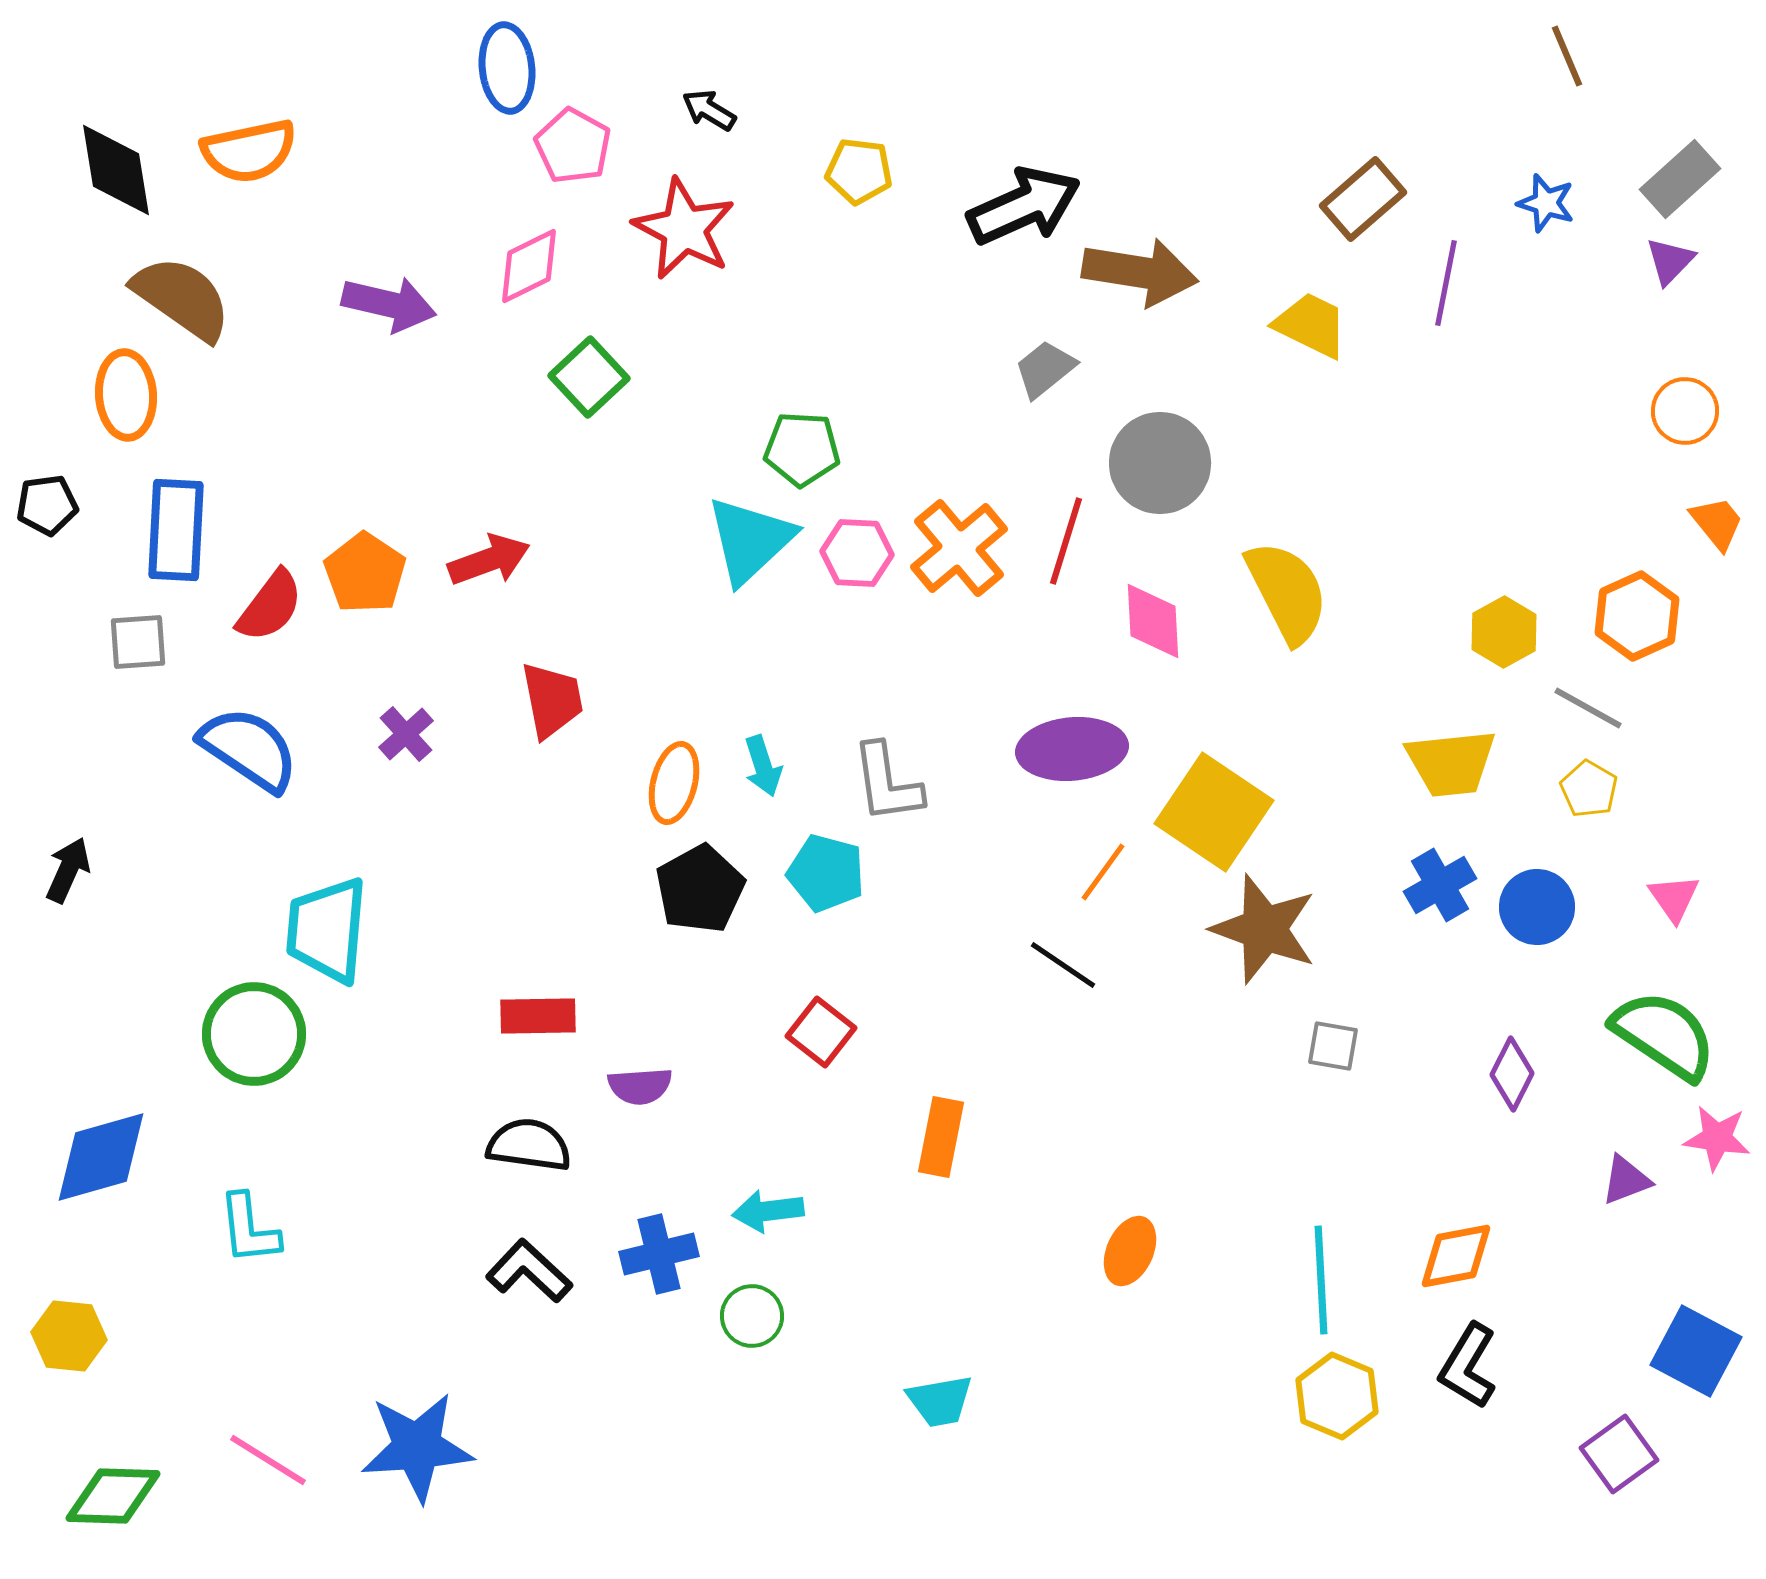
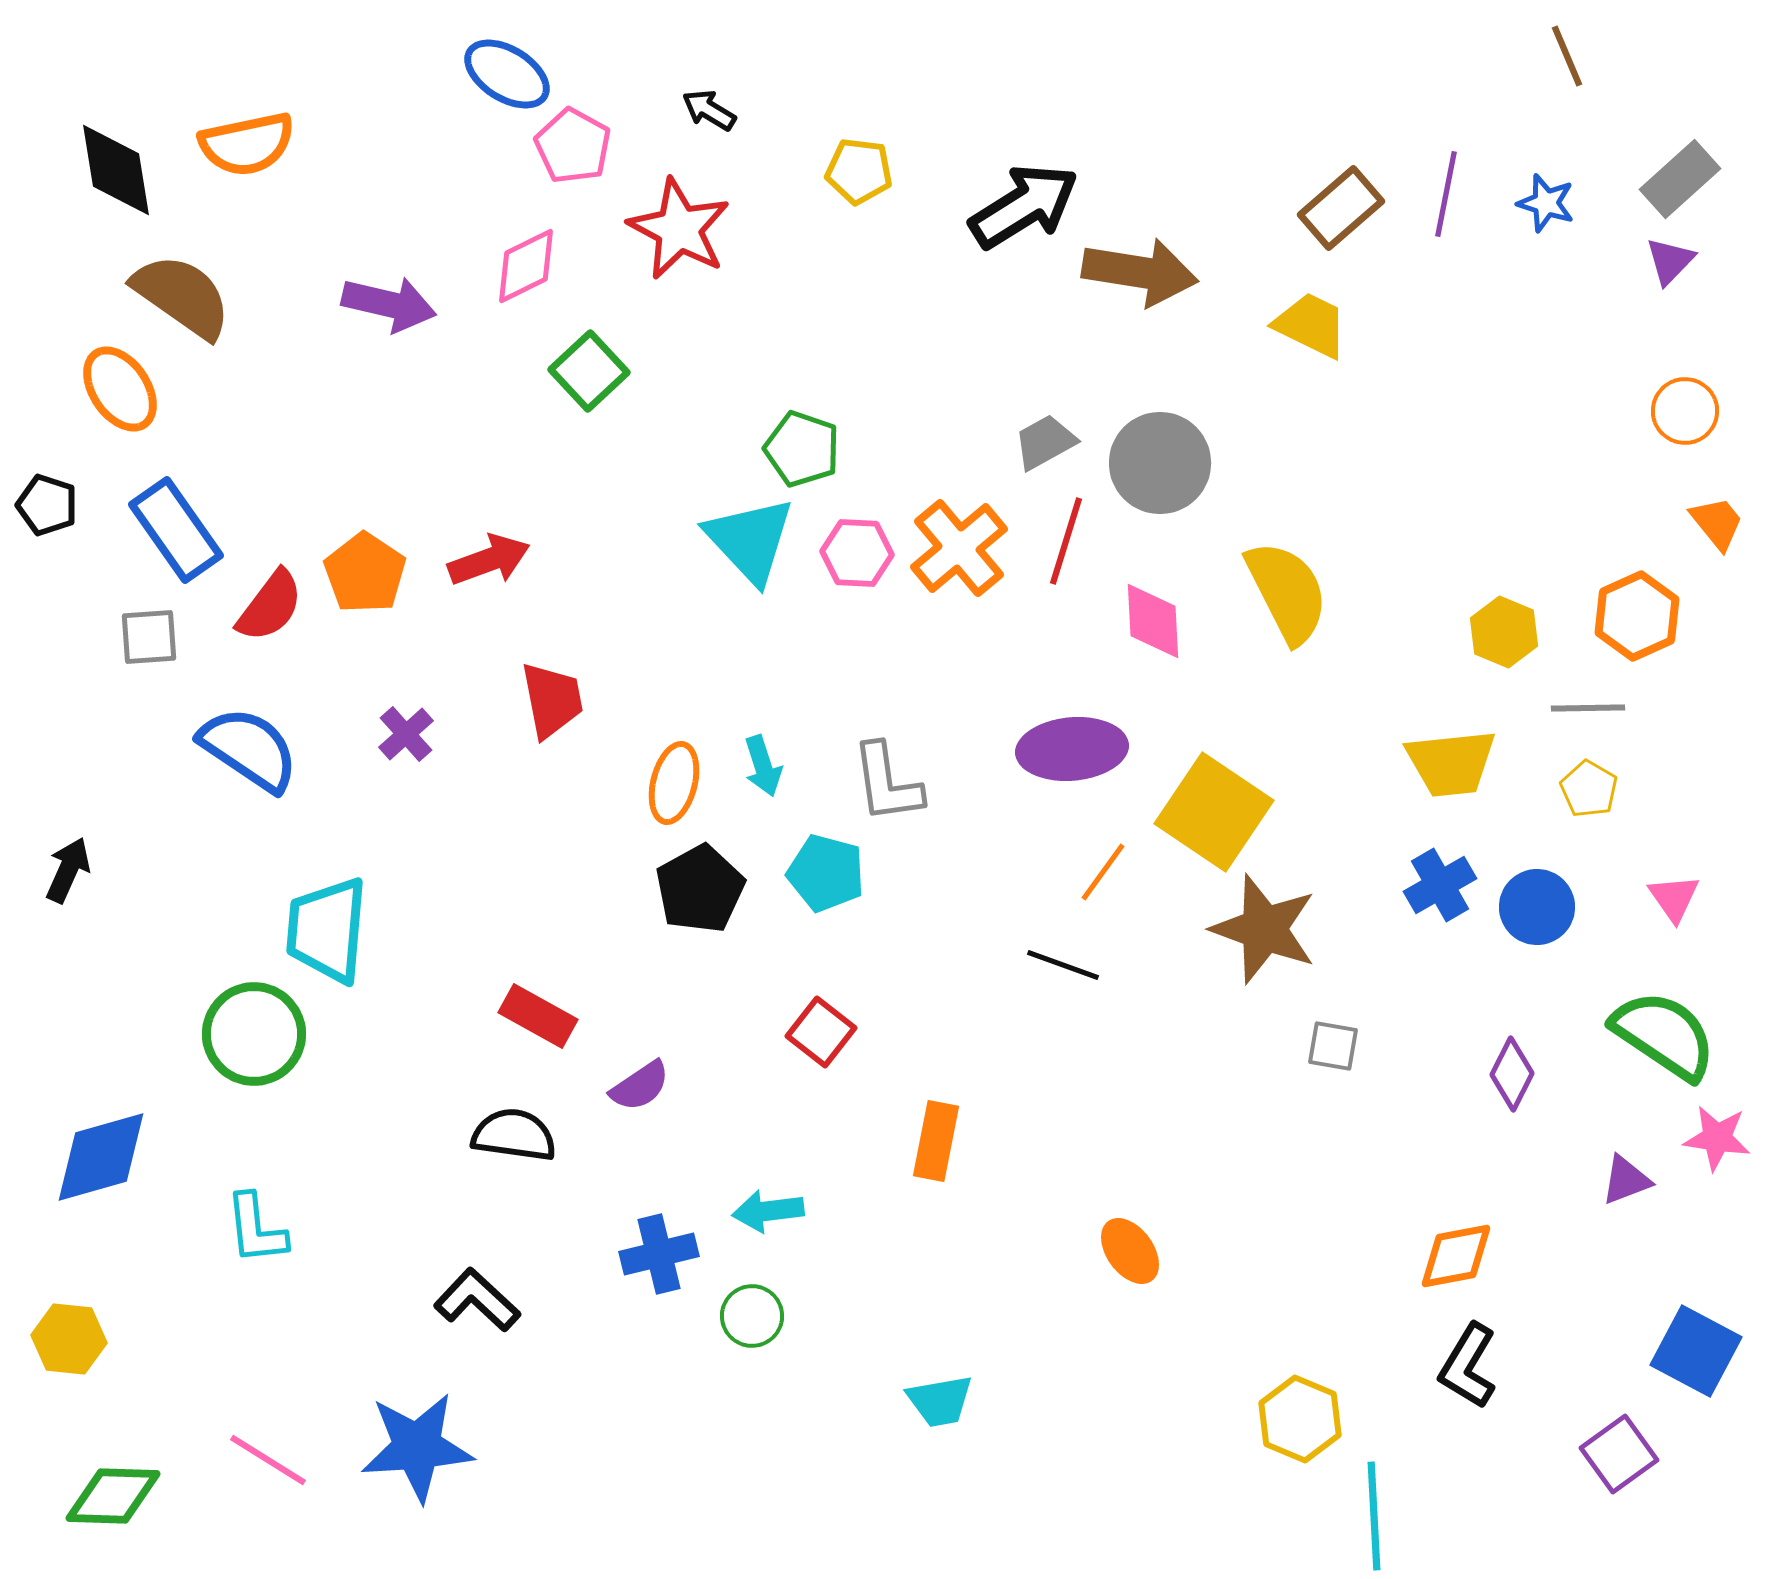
blue ellipse at (507, 68): moved 6 px down; rotated 52 degrees counterclockwise
orange semicircle at (249, 151): moved 2 px left, 7 px up
brown rectangle at (1363, 199): moved 22 px left, 9 px down
black arrow at (1024, 206): rotated 8 degrees counterclockwise
red star at (684, 229): moved 5 px left
pink diamond at (529, 266): moved 3 px left
purple line at (1446, 283): moved 89 px up
brown semicircle at (182, 298): moved 2 px up
gray trapezoid at (1045, 369): moved 73 px down; rotated 10 degrees clockwise
green square at (589, 377): moved 6 px up
orange ellipse at (126, 395): moved 6 px left, 6 px up; rotated 30 degrees counterclockwise
green pentagon at (802, 449): rotated 16 degrees clockwise
black pentagon at (47, 505): rotated 26 degrees clockwise
blue rectangle at (176, 530): rotated 38 degrees counterclockwise
cyan triangle at (750, 540): rotated 30 degrees counterclockwise
yellow hexagon at (1504, 632): rotated 8 degrees counterclockwise
gray square at (138, 642): moved 11 px right, 5 px up
gray line at (1588, 708): rotated 30 degrees counterclockwise
black line at (1063, 965): rotated 14 degrees counterclockwise
red rectangle at (538, 1016): rotated 30 degrees clockwise
purple semicircle at (640, 1086): rotated 30 degrees counterclockwise
orange rectangle at (941, 1137): moved 5 px left, 4 px down
black semicircle at (529, 1145): moved 15 px left, 10 px up
cyan L-shape at (249, 1229): moved 7 px right
orange ellipse at (1130, 1251): rotated 60 degrees counterclockwise
black L-shape at (529, 1271): moved 52 px left, 29 px down
cyan line at (1321, 1280): moved 53 px right, 236 px down
yellow hexagon at (69, 1336): moved 3 px down
yellow hexagon at (1337, 1396): moved 37 px left, 23 px down
